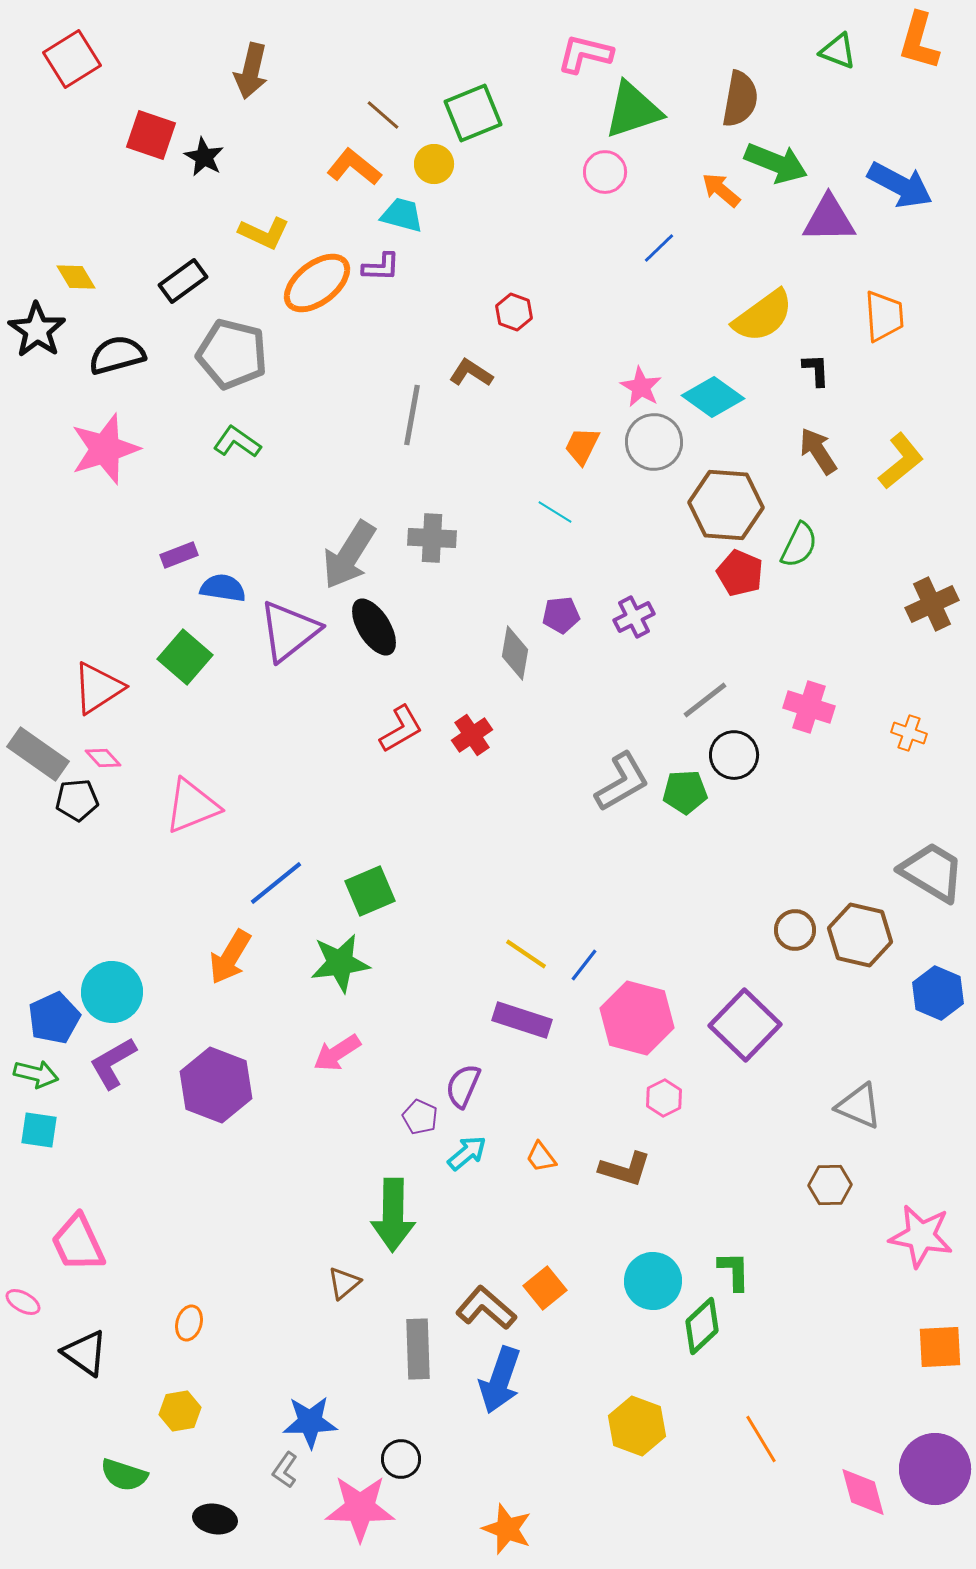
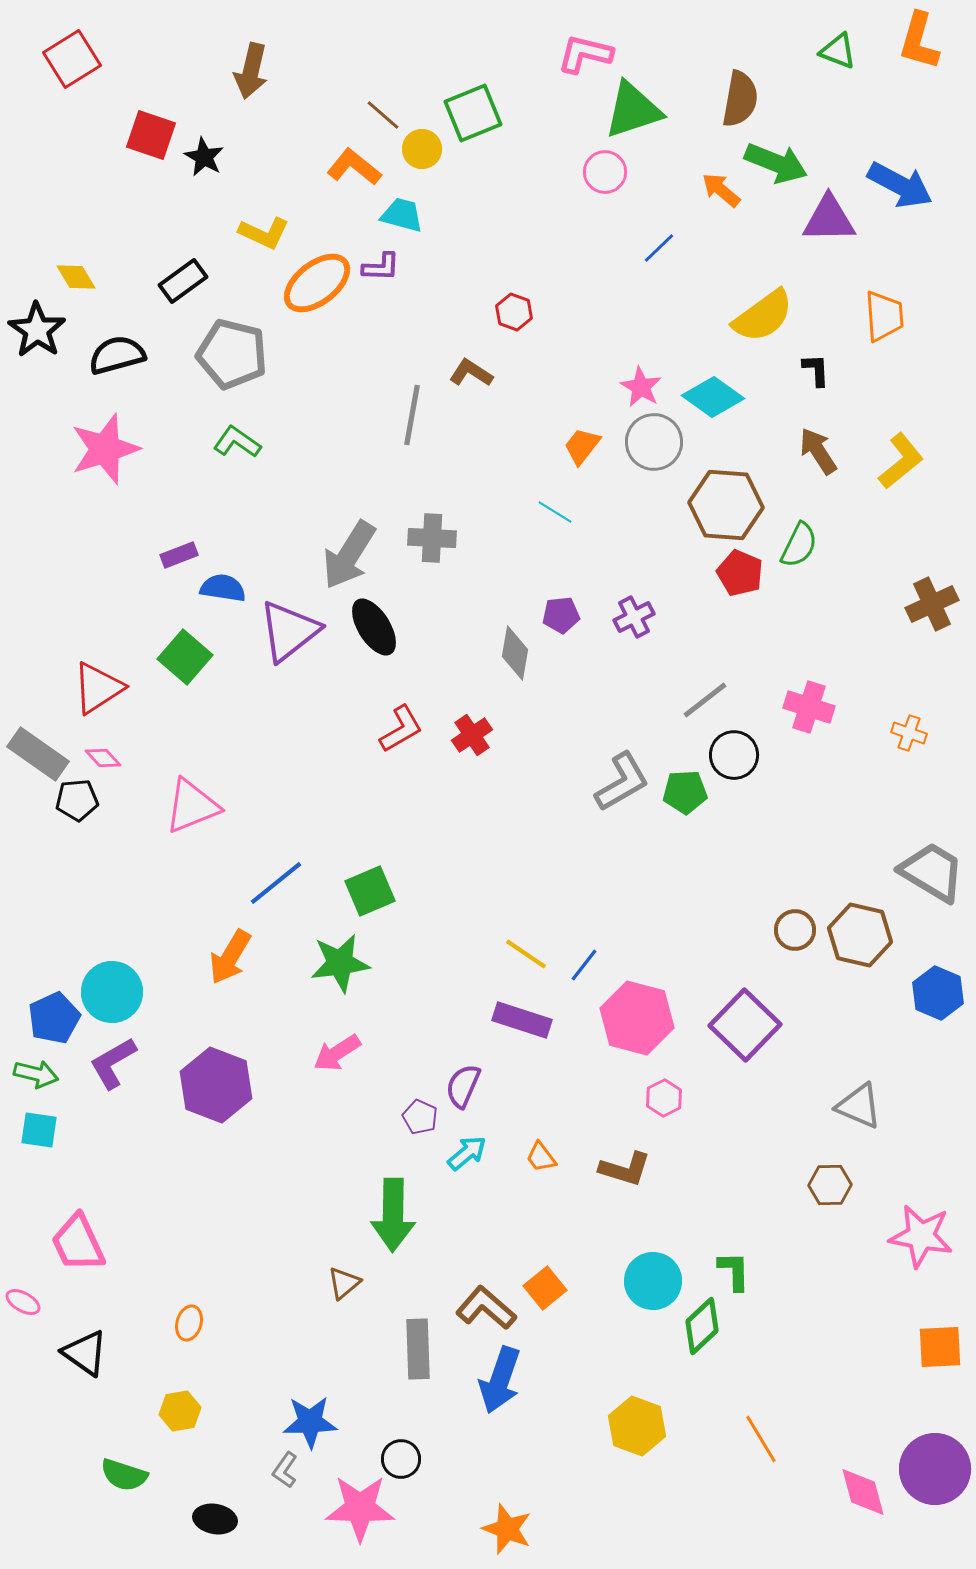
yellow circle at (434, 164): moved 12 px left, 15 px up
orange trapezoid at (582, 446): rotated 12 degrees clockwise
